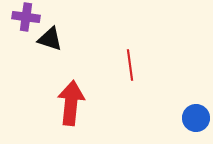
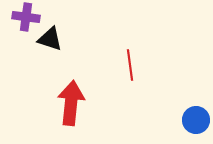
blue circle: moved 2 px down
